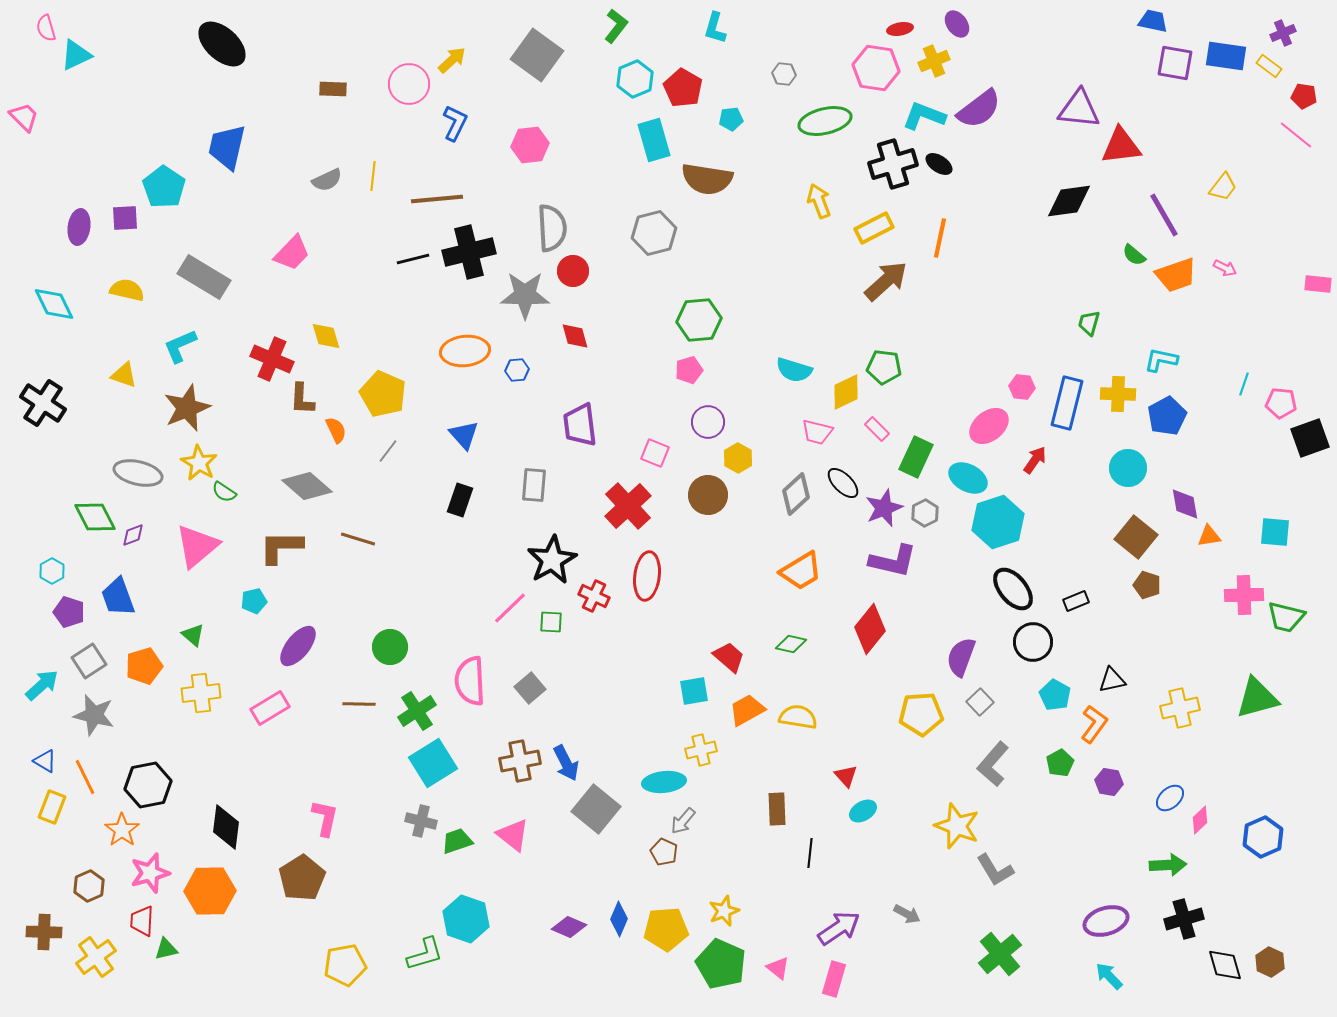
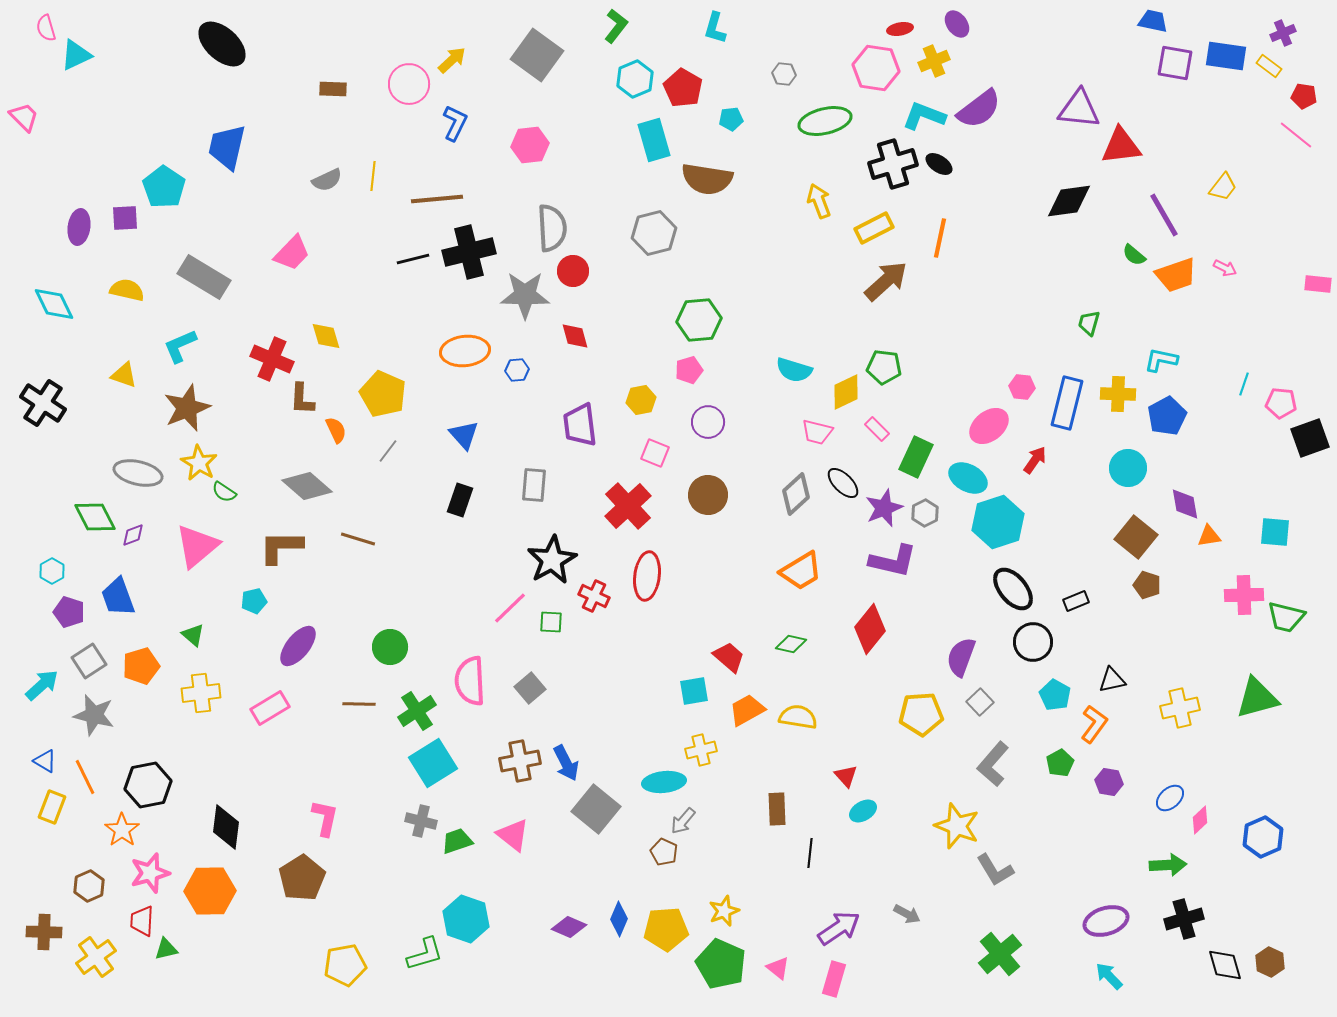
yellow hexagon at (738, 458): moved 97 px left, 58 px up; rotated 20 degrees clockwise
orange pentagon at (144, 666): moved 3 px left
